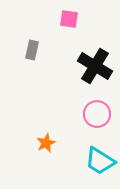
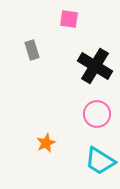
gray rectangle: rotated 30 degrees counterclockwise
